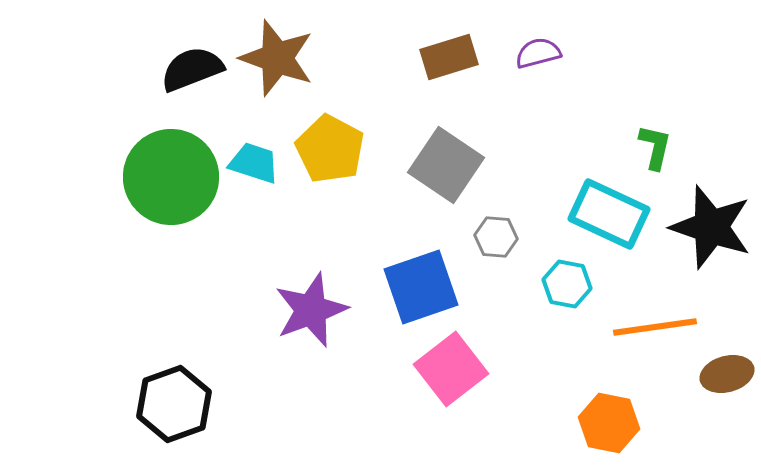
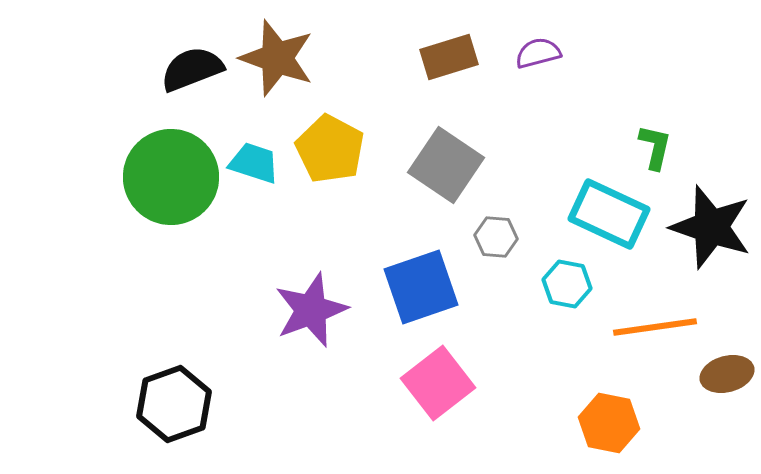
pink square: moved 13 px left, 14 px down
